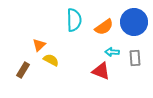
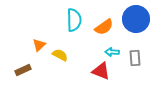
blue circle: moved 2 px right, 3 px up
yellow semicircle: moved 9 px right, 5 px up
brown rectangle: rotated 35 degrees clockwise
